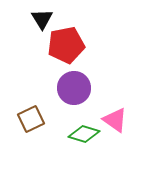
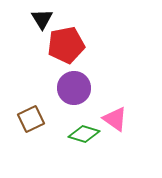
pink triangle: moved 1 px up
